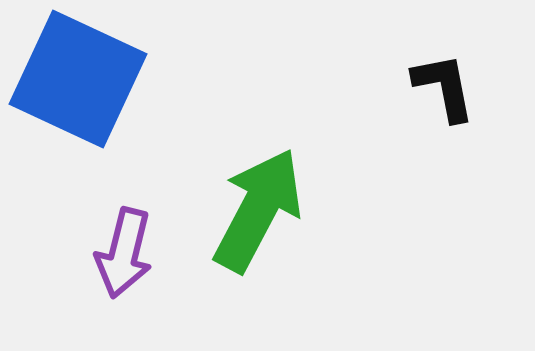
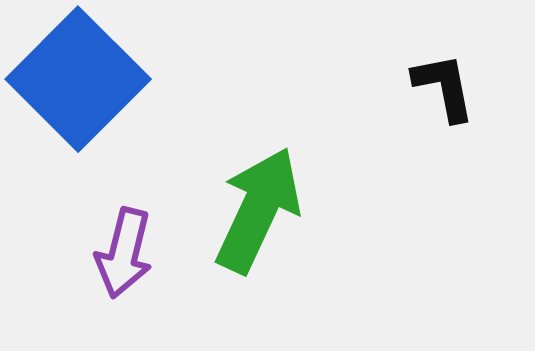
blue square: rotated 20 degrees clockwise
green arrow: rotated 3 degrees counterclockwise
